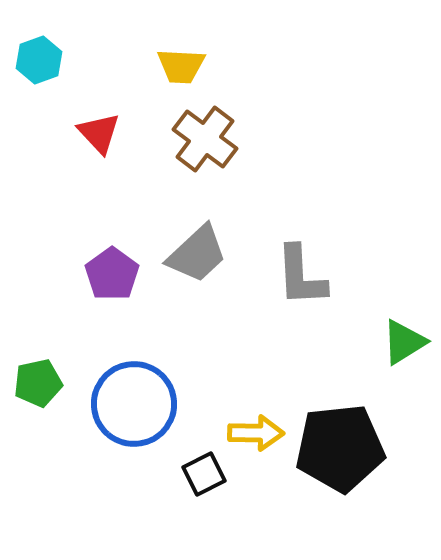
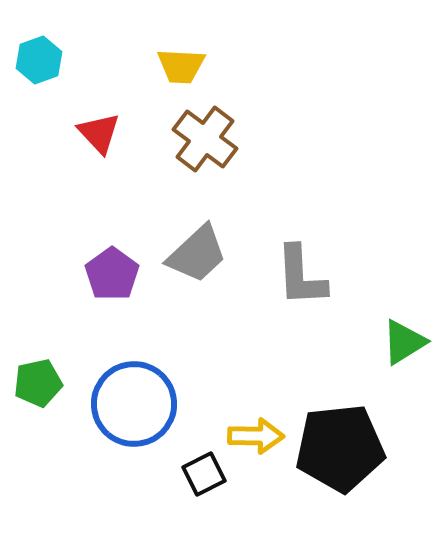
yellow arrow: moved 3 px down
